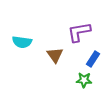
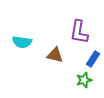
purple L-shape: rotated 70 degrees counterclockwise
brown triangle: rotated 42 degrees counterclockwise
green star: rotated 21 degrees counterclockwise
